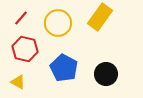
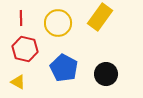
red line: rotated 42 degrees counterclockwise
